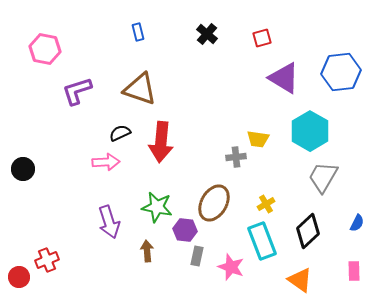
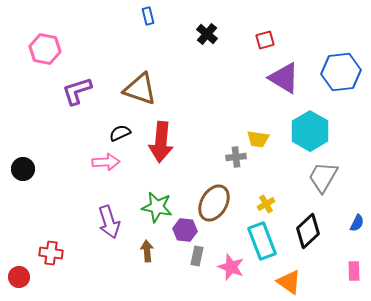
blue rectangle: moved 10 px right, 16 px up
red square: moved 3 px right, 2 px down
red cross: moved 4 px right, 7 px up; rotated 30 degrees clockwise
orange triangle: moved 11 px left, 2 px down
